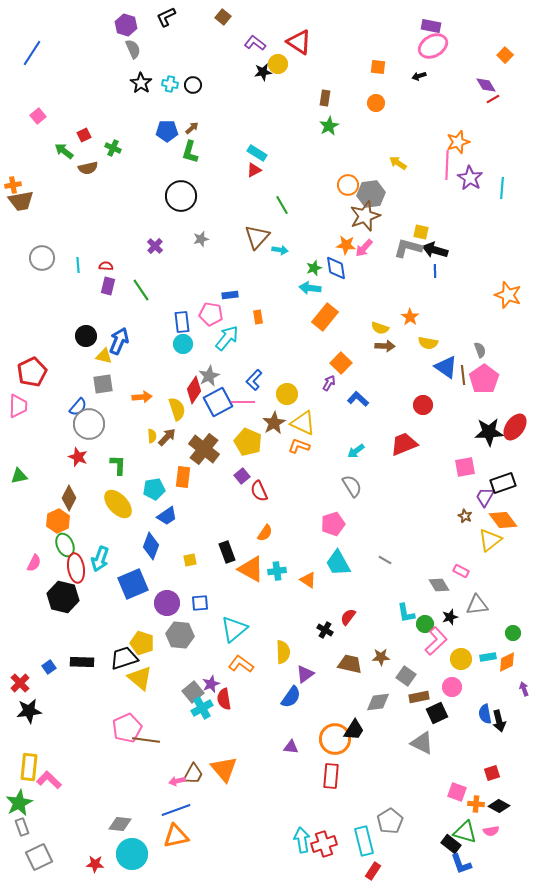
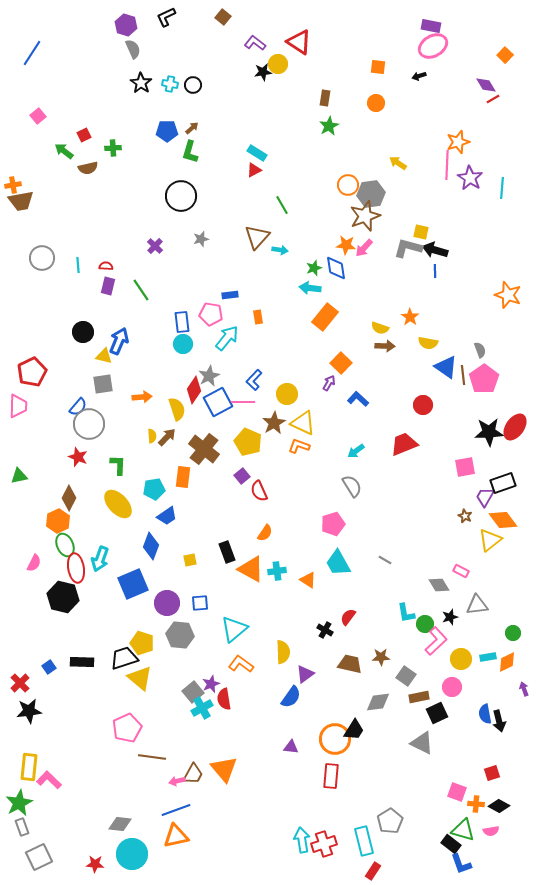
green cross at (113, 148): rotated 28 degrees counterclockwise
black circle at (86, 336): moved 3 px left, 4 px up
brown line at (146, 740): moved 6 px right, 17 px down
green triangle at (465, 832): moved 2 px left, 2 px up
